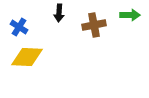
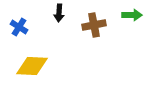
green arrow: moved 2 px right
yellow diamond: moved 5 px right, 9 px down
